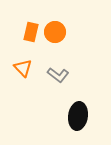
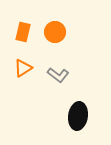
orange rectangle: moved 8 px left
orange triangle: rotated 42 degrees clockwise
